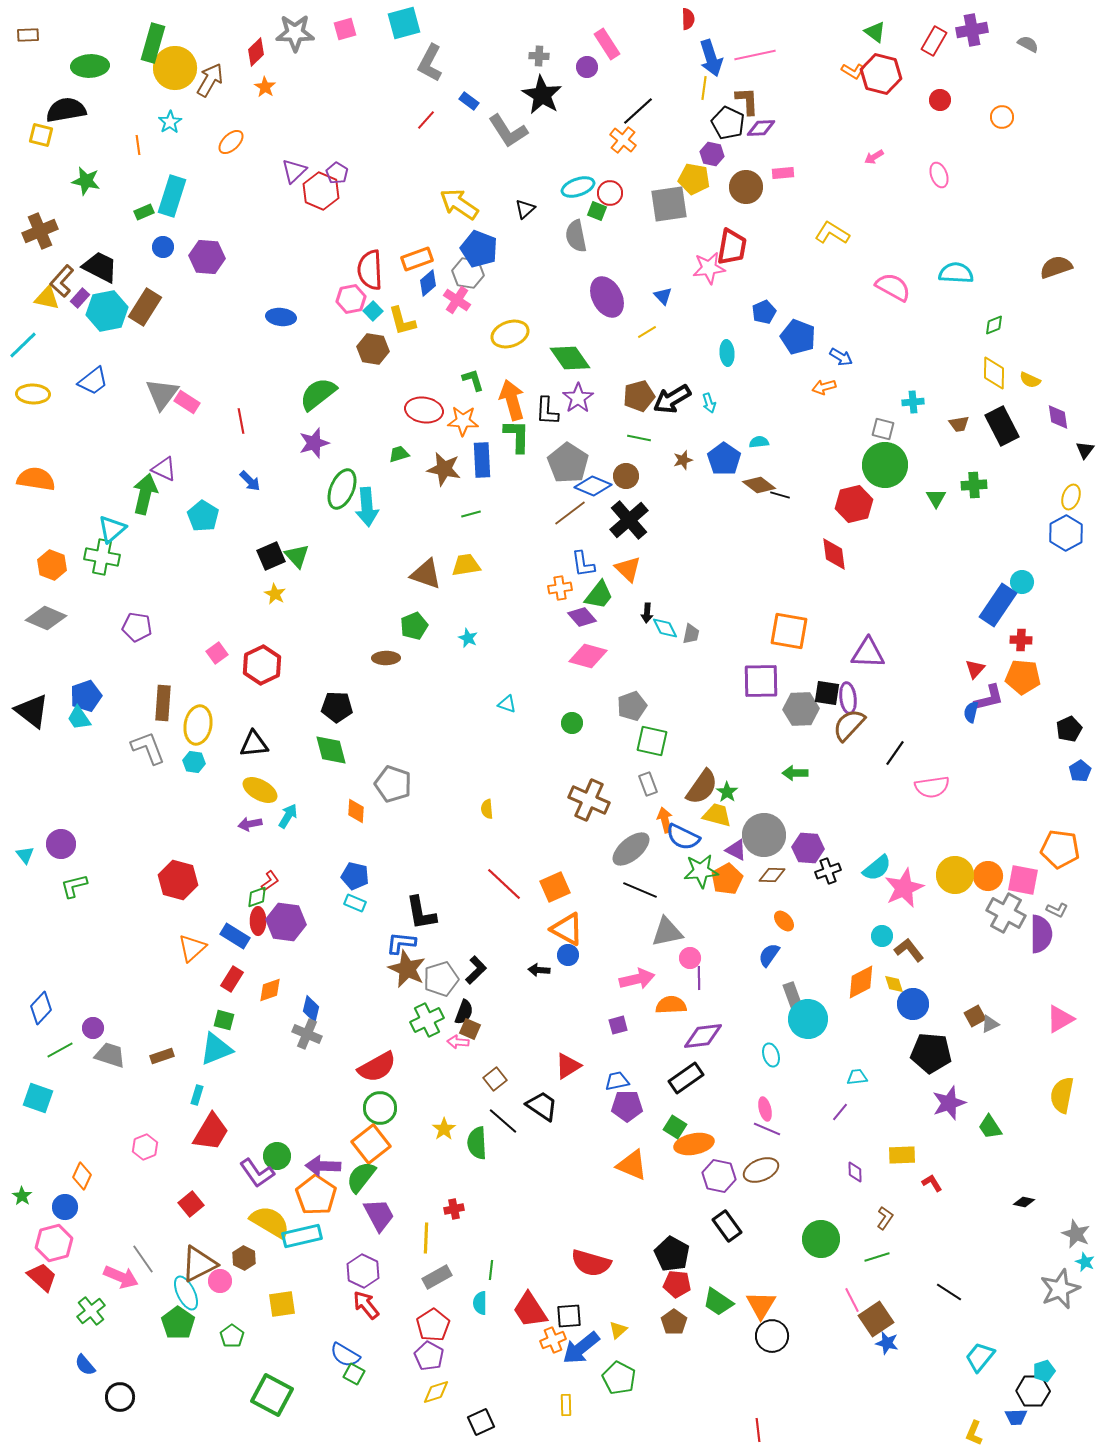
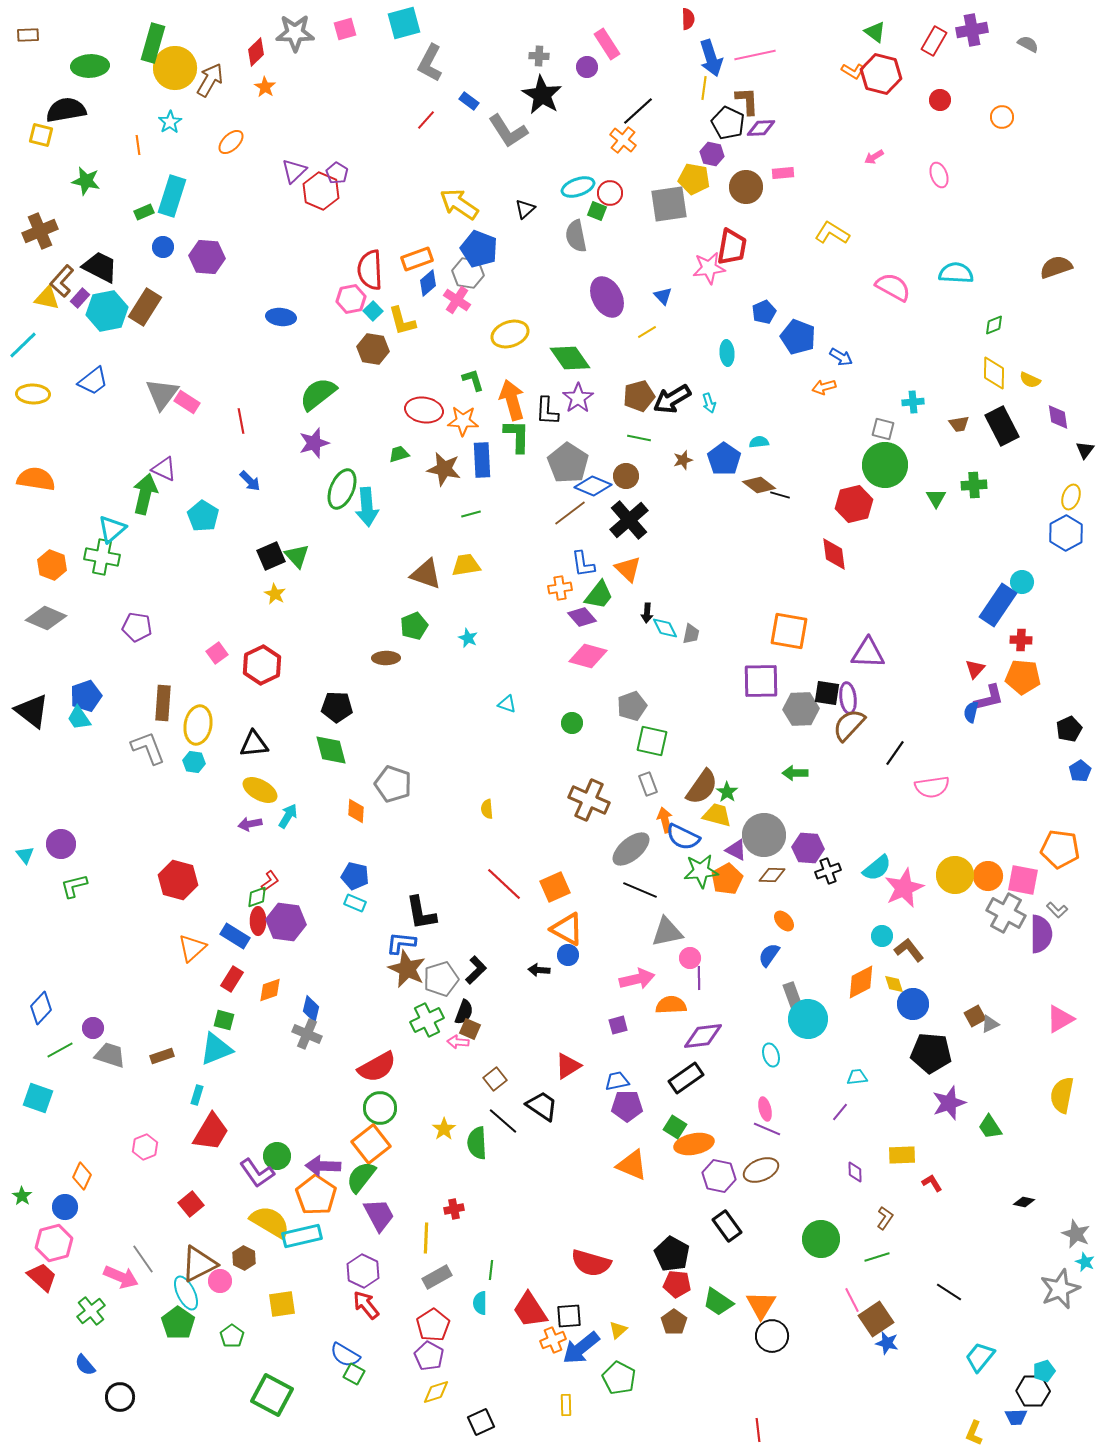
gray L-shape at (1057, 910): rotated 20 degrees clockwise
